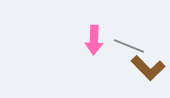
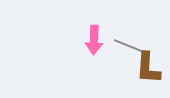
brown L-shape: rotated 48 degrees clockwise
